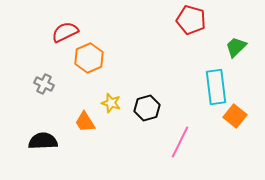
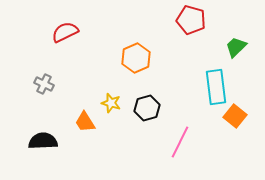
orange hexagon: moved 47 px right
